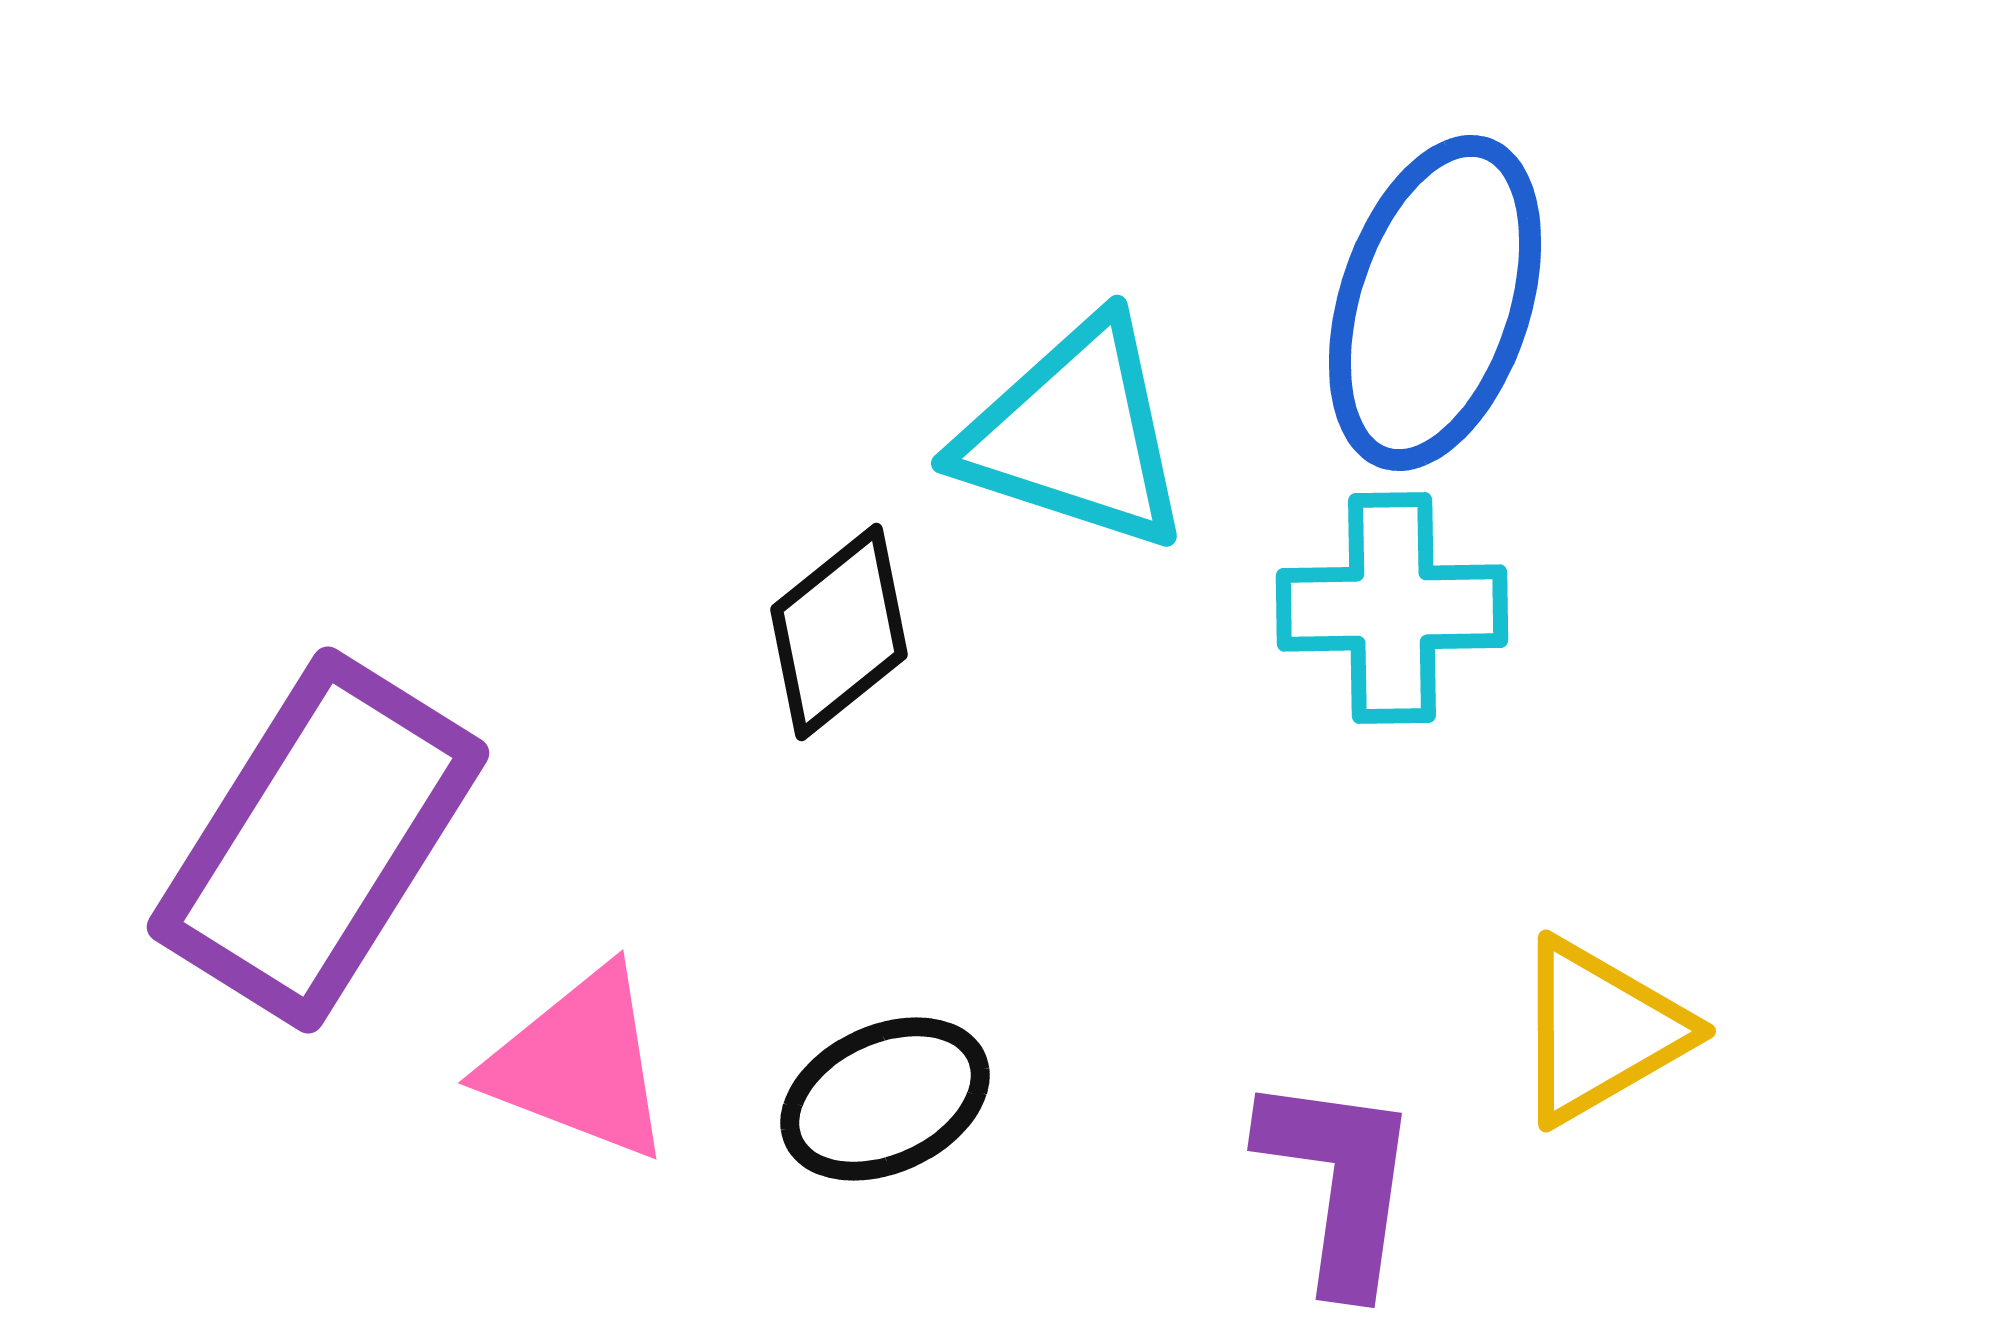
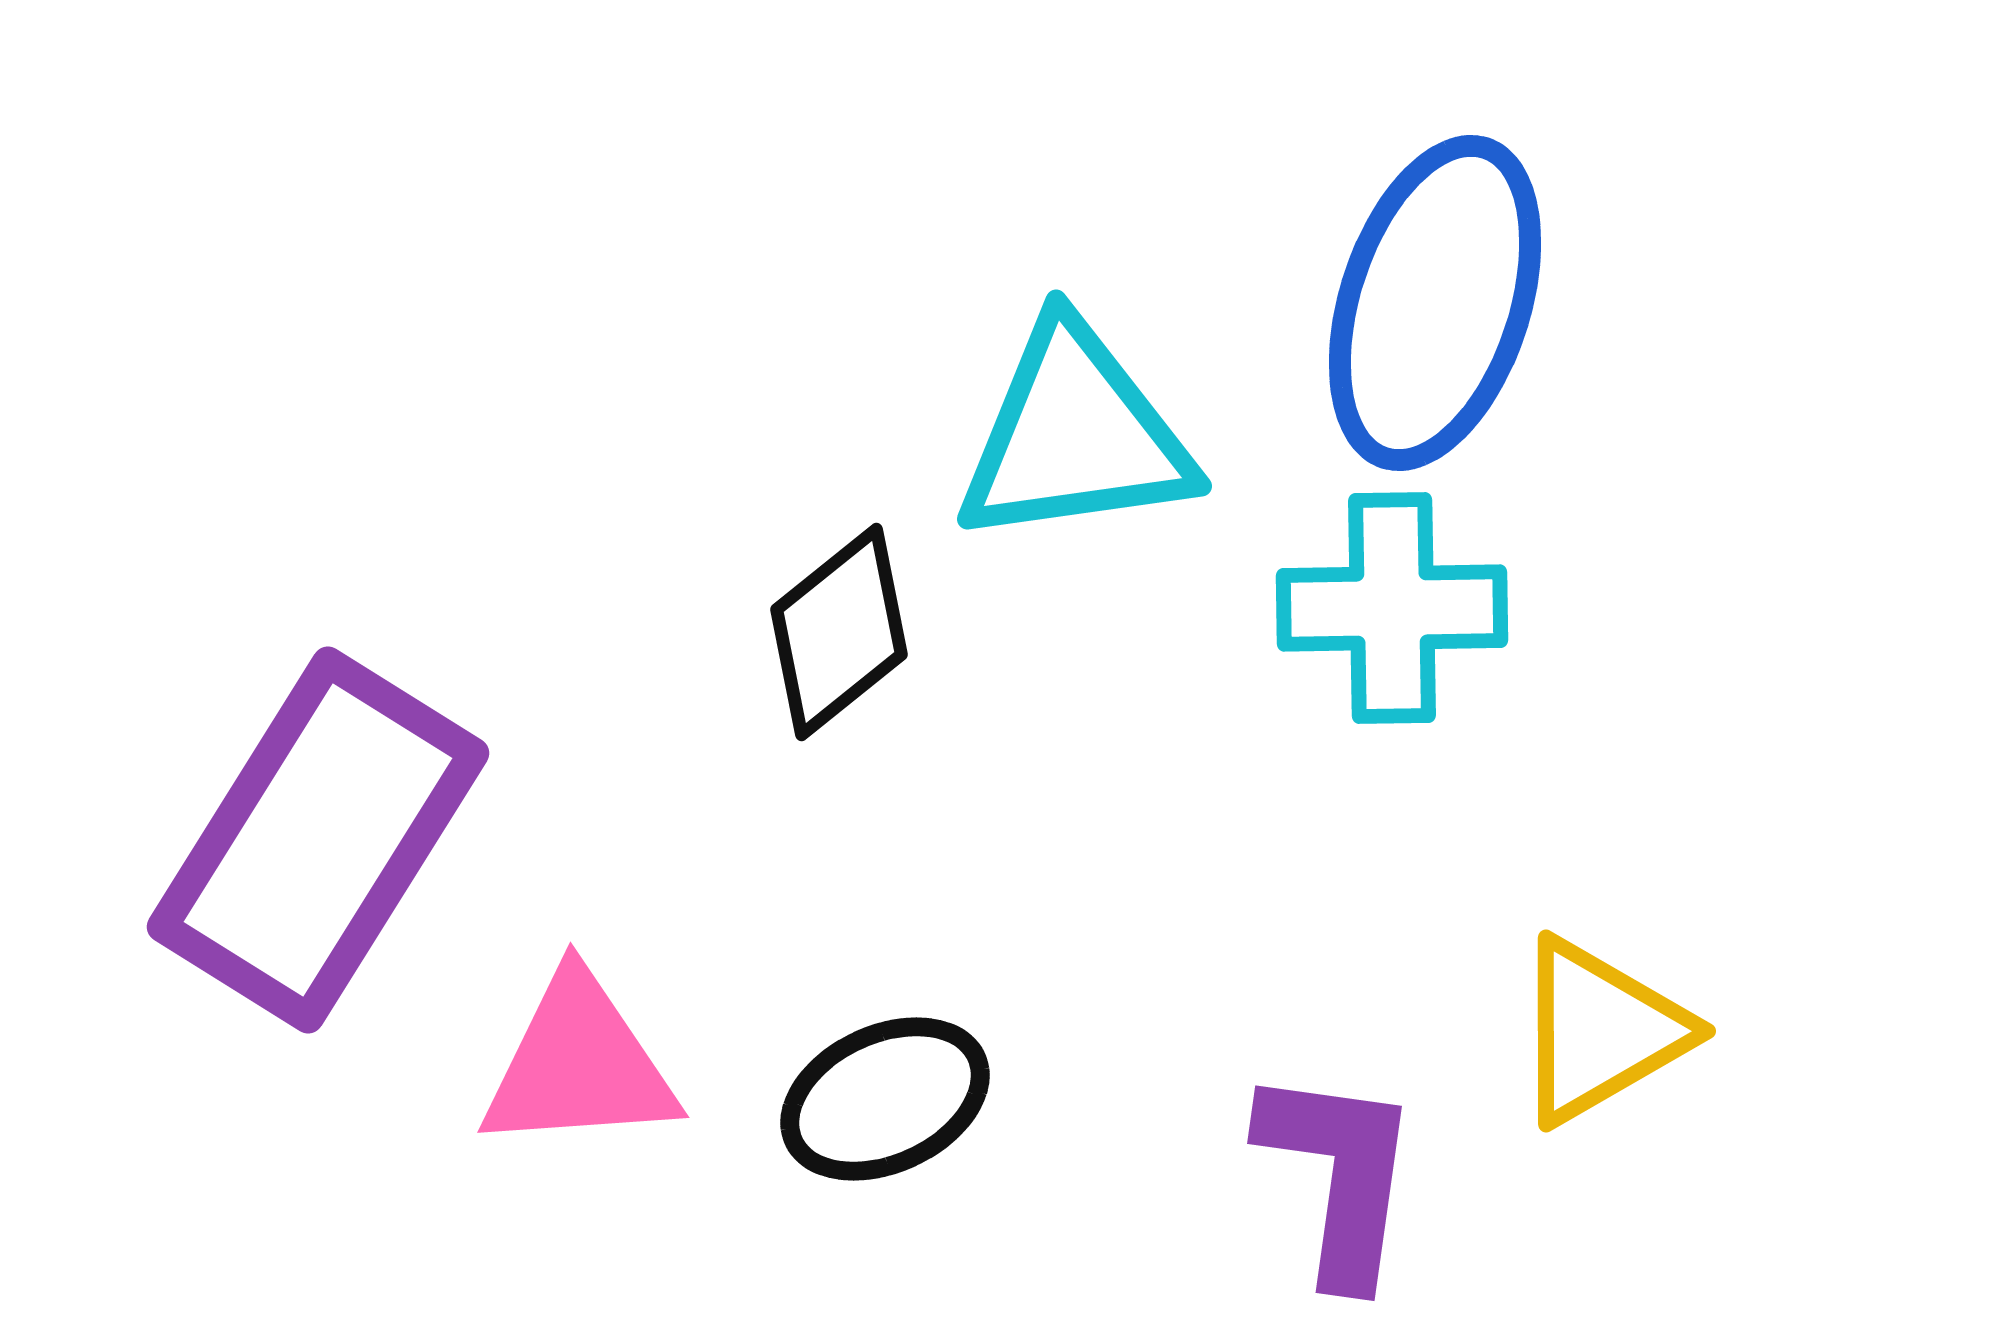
cyan triangle: rotated 26 degrees counterclockwise
pink triangle: rotated 25 degrees counterclockwise
purple L-shape: moved 7 px up
